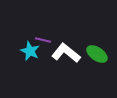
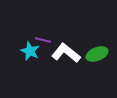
green ellipse: rotated 55 degrees counterclockwise
